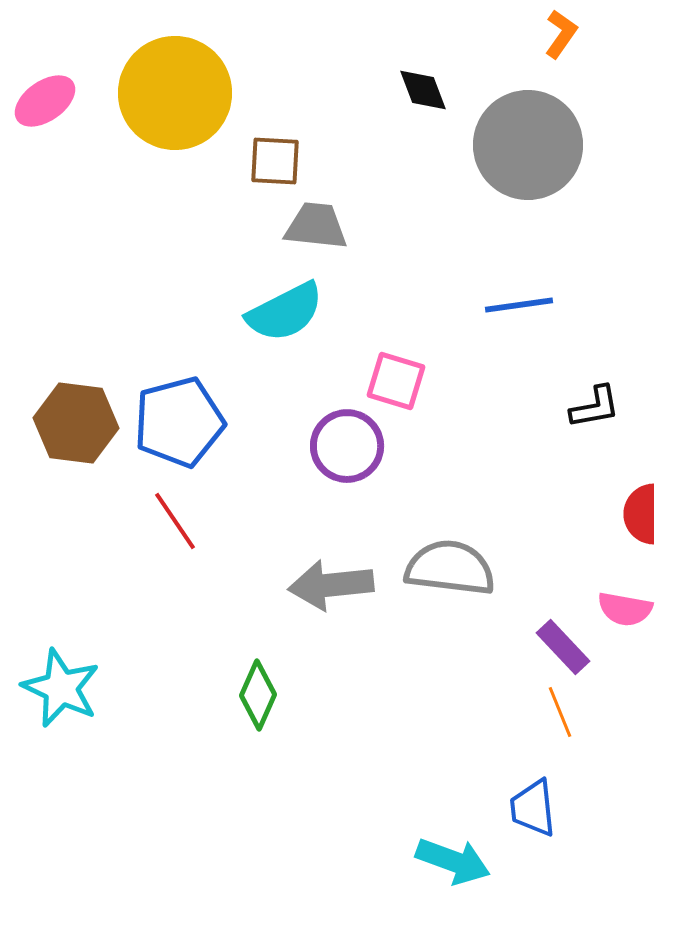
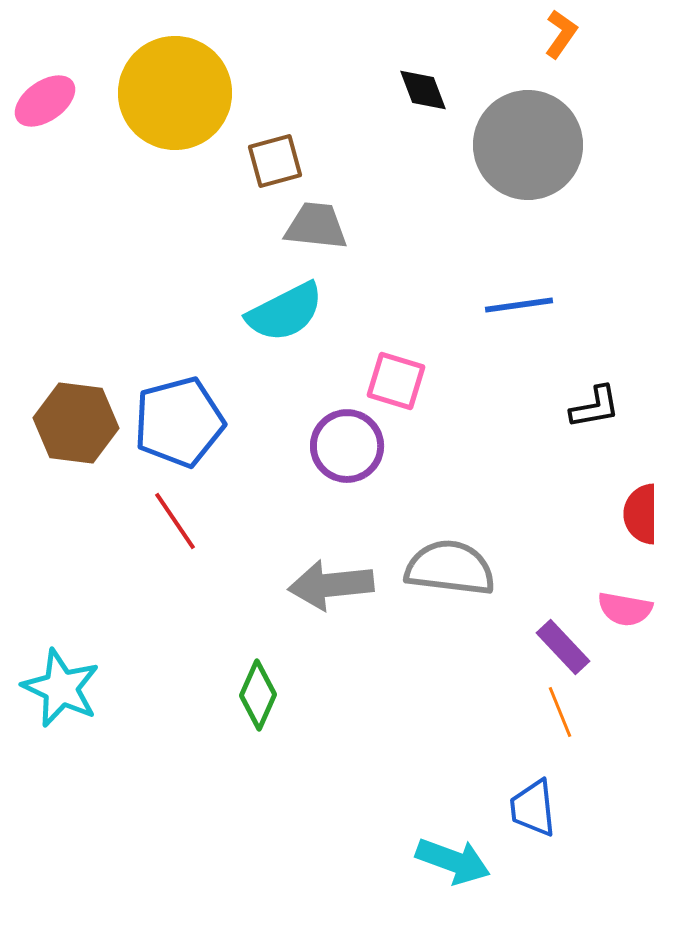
brown square: rotated 18 degrees counterclockwise
